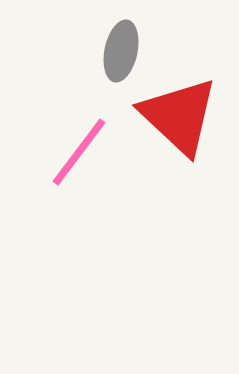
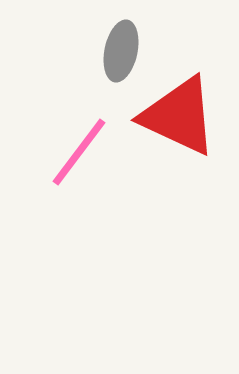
red triangle: rotated 18 degrees counterclockwise
